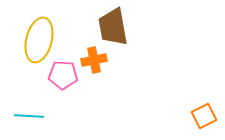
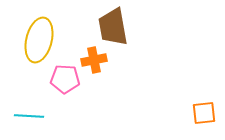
pink pentagon: moved 2 px right, 4 px down
orange square: moved 3 px up; rotated 20 degrees clockwise
